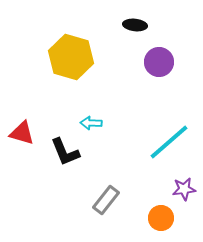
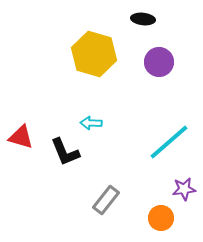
black ellipse: moved 8 px right, 6 px up
yellow hexagon: moved 23 px right, 3 px up
red triangle: moved 1 px left, 4 px down
